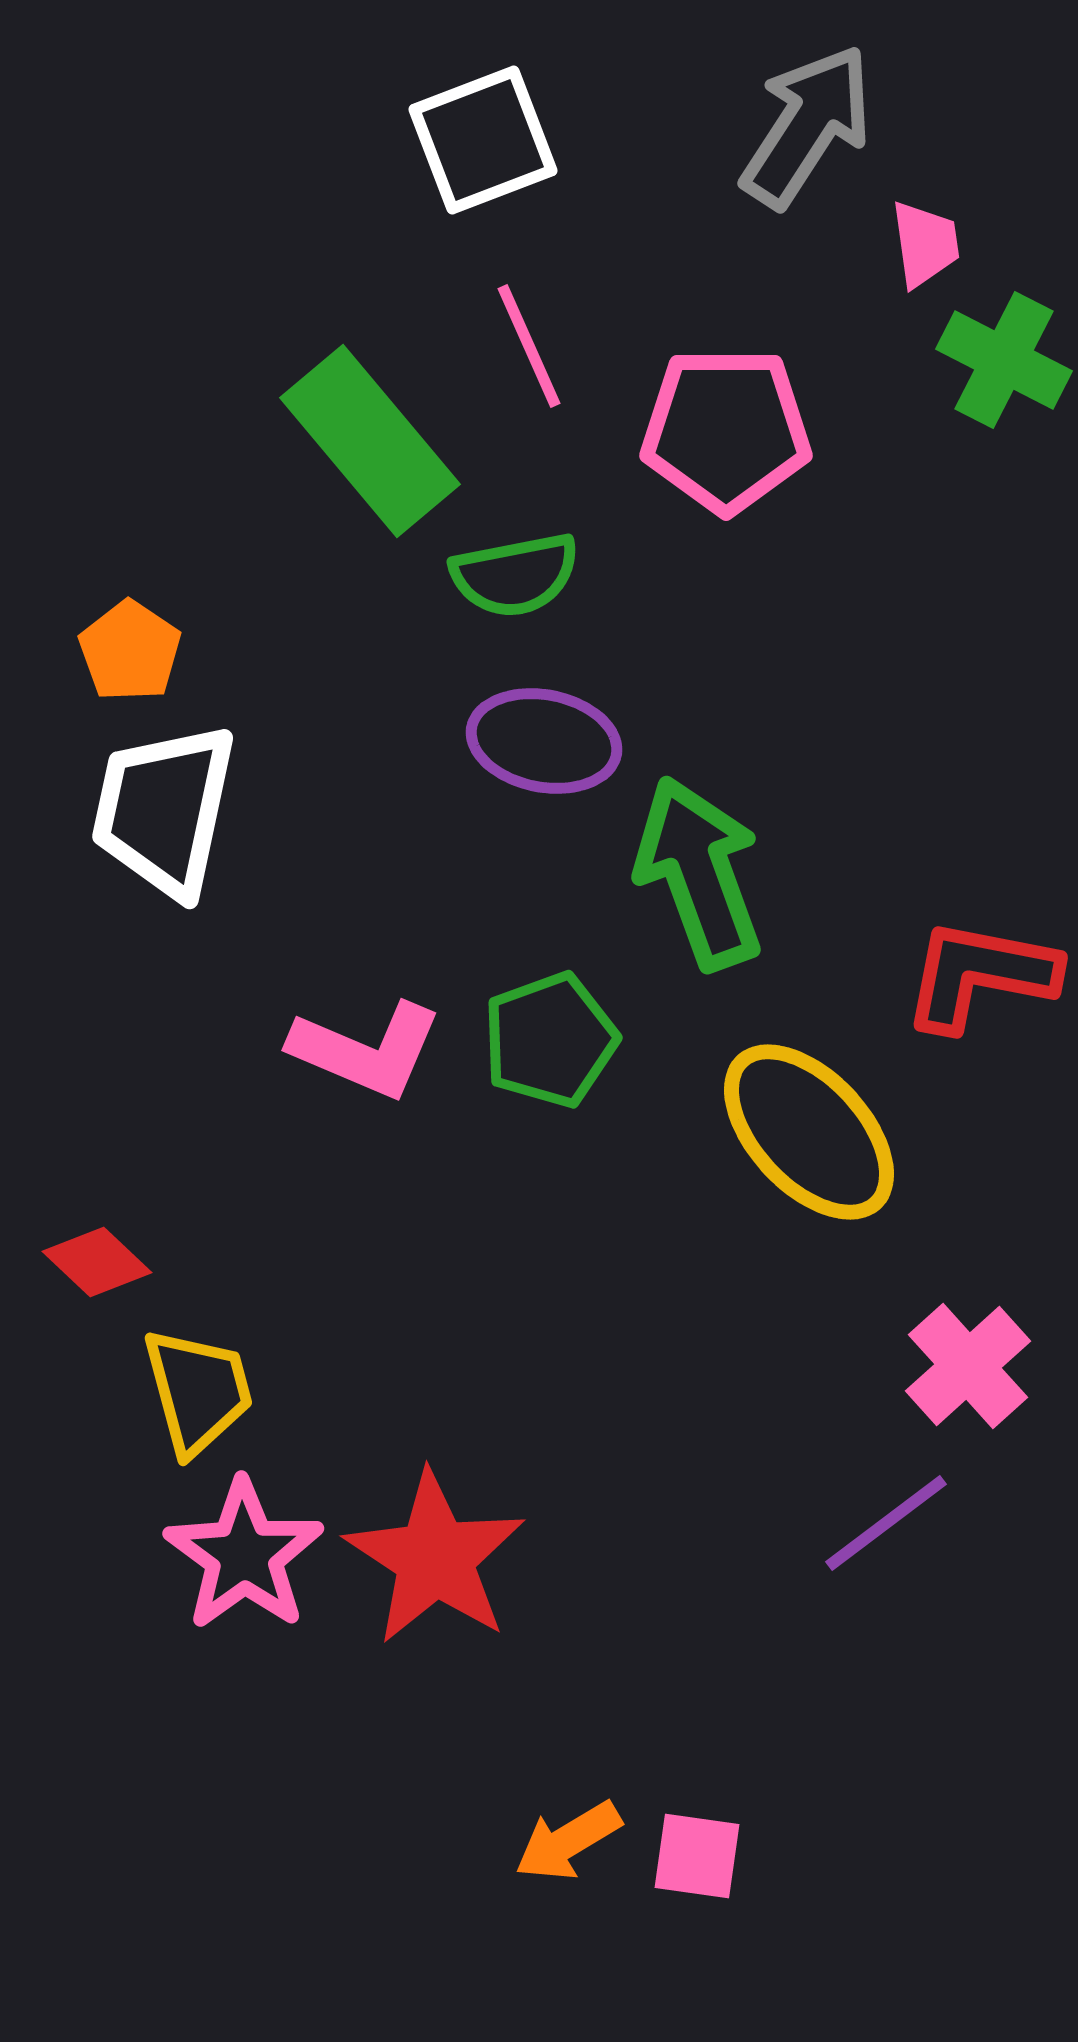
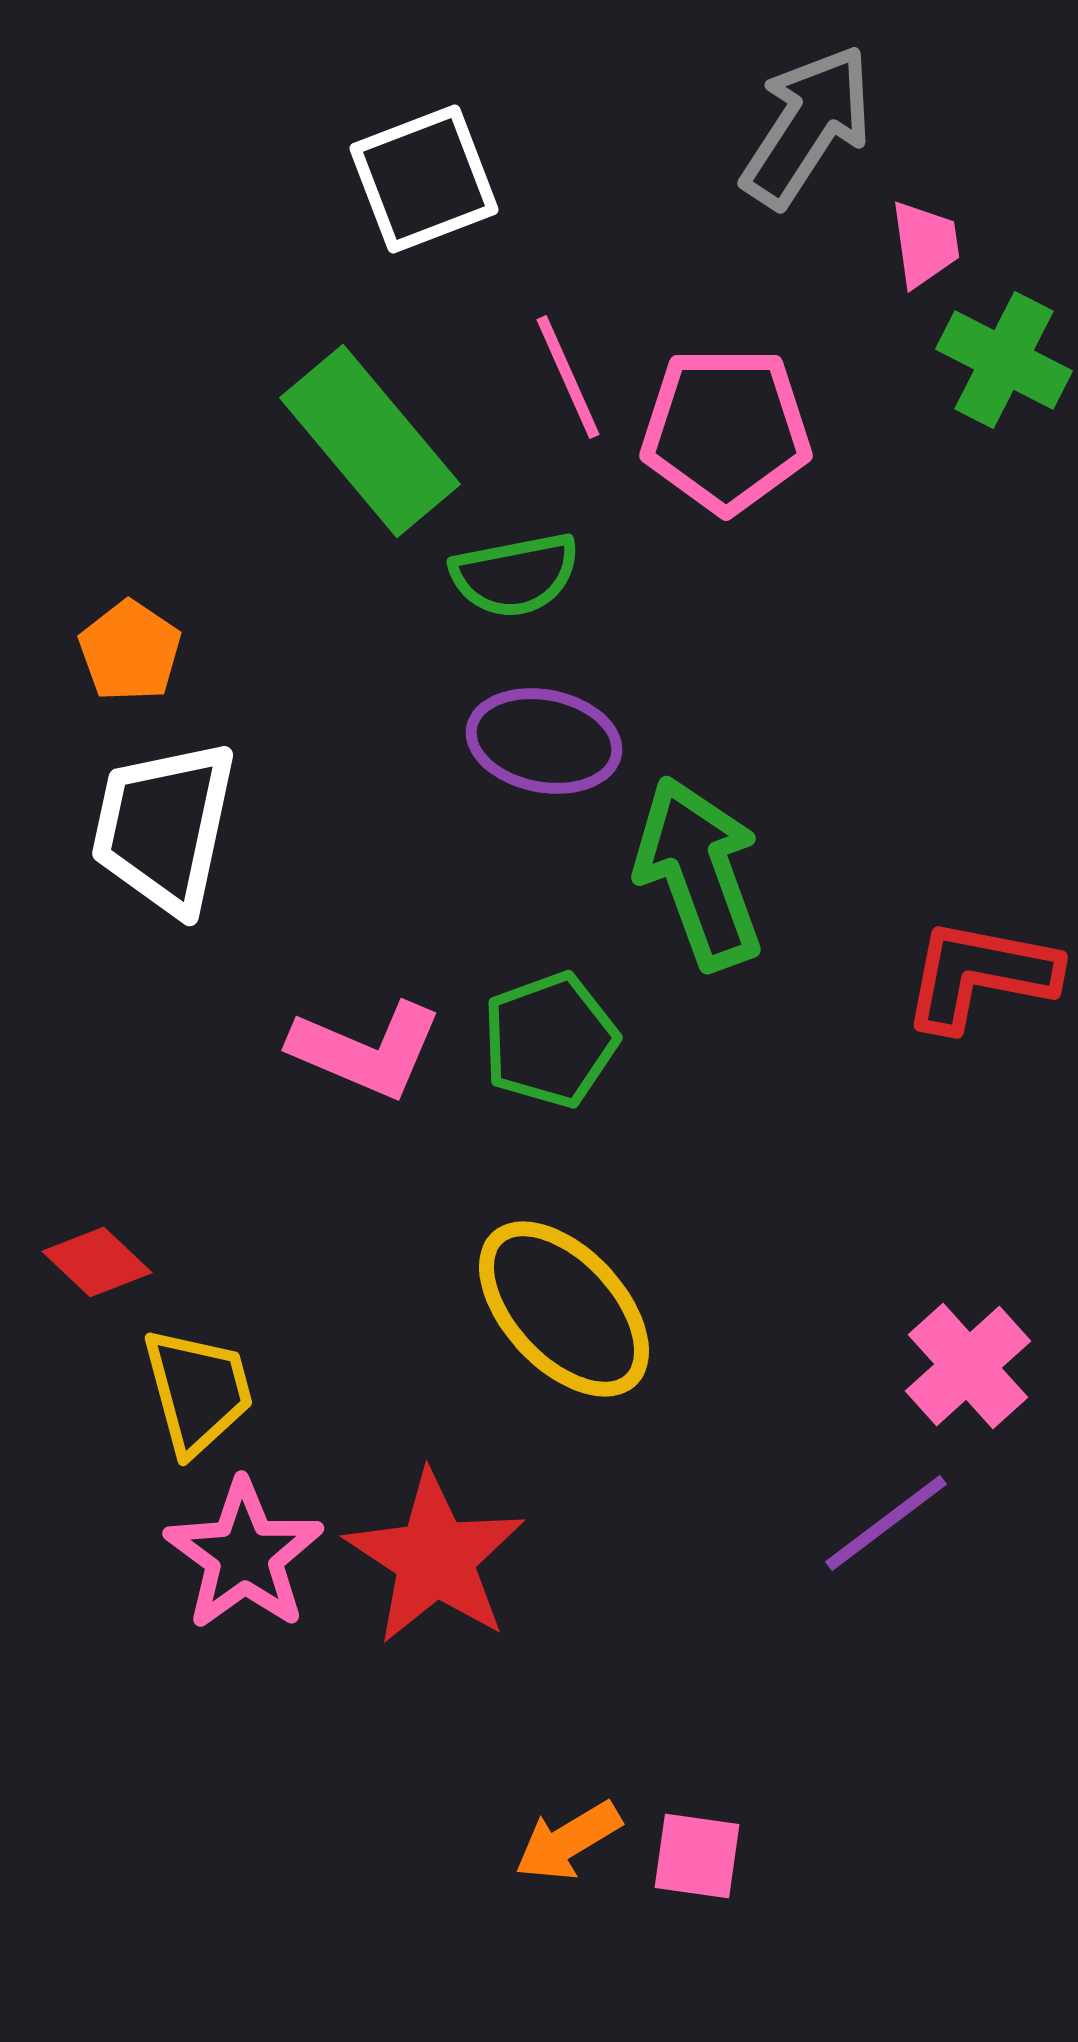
white square: moved 59 px left, 39 px down
pink line: moved 39 px right, 31 px down
white trapezoid: moved 17 px down
yellow ellipse: moved 245 px left, 177 px down
